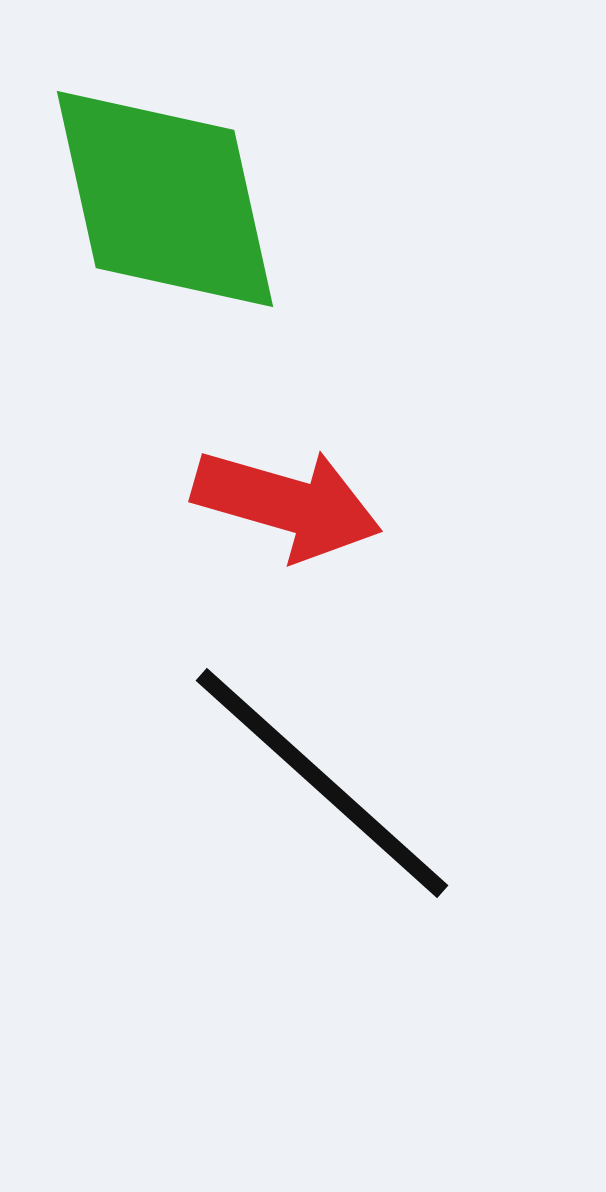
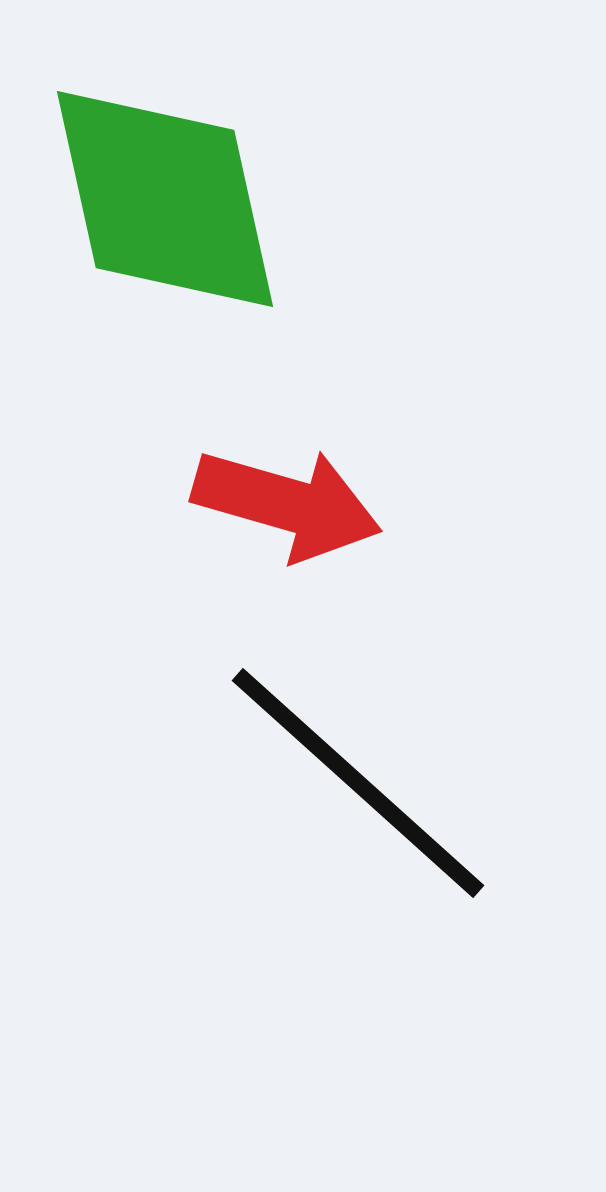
black line: moved 36 px right
